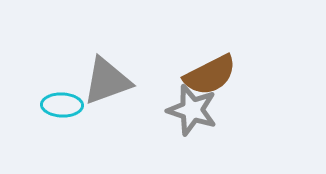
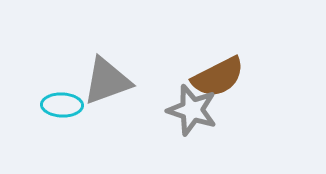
brown semicircle: moved 8 px right, 2 px down
